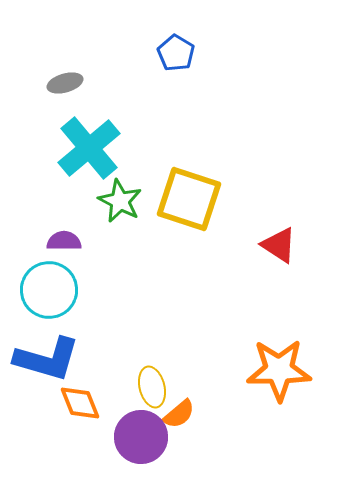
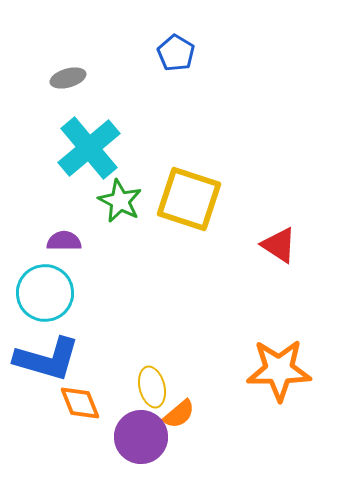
gray ellipse: moved 3 px right, 5 px up
cyan circle: moved 4 px left, 3 px down
